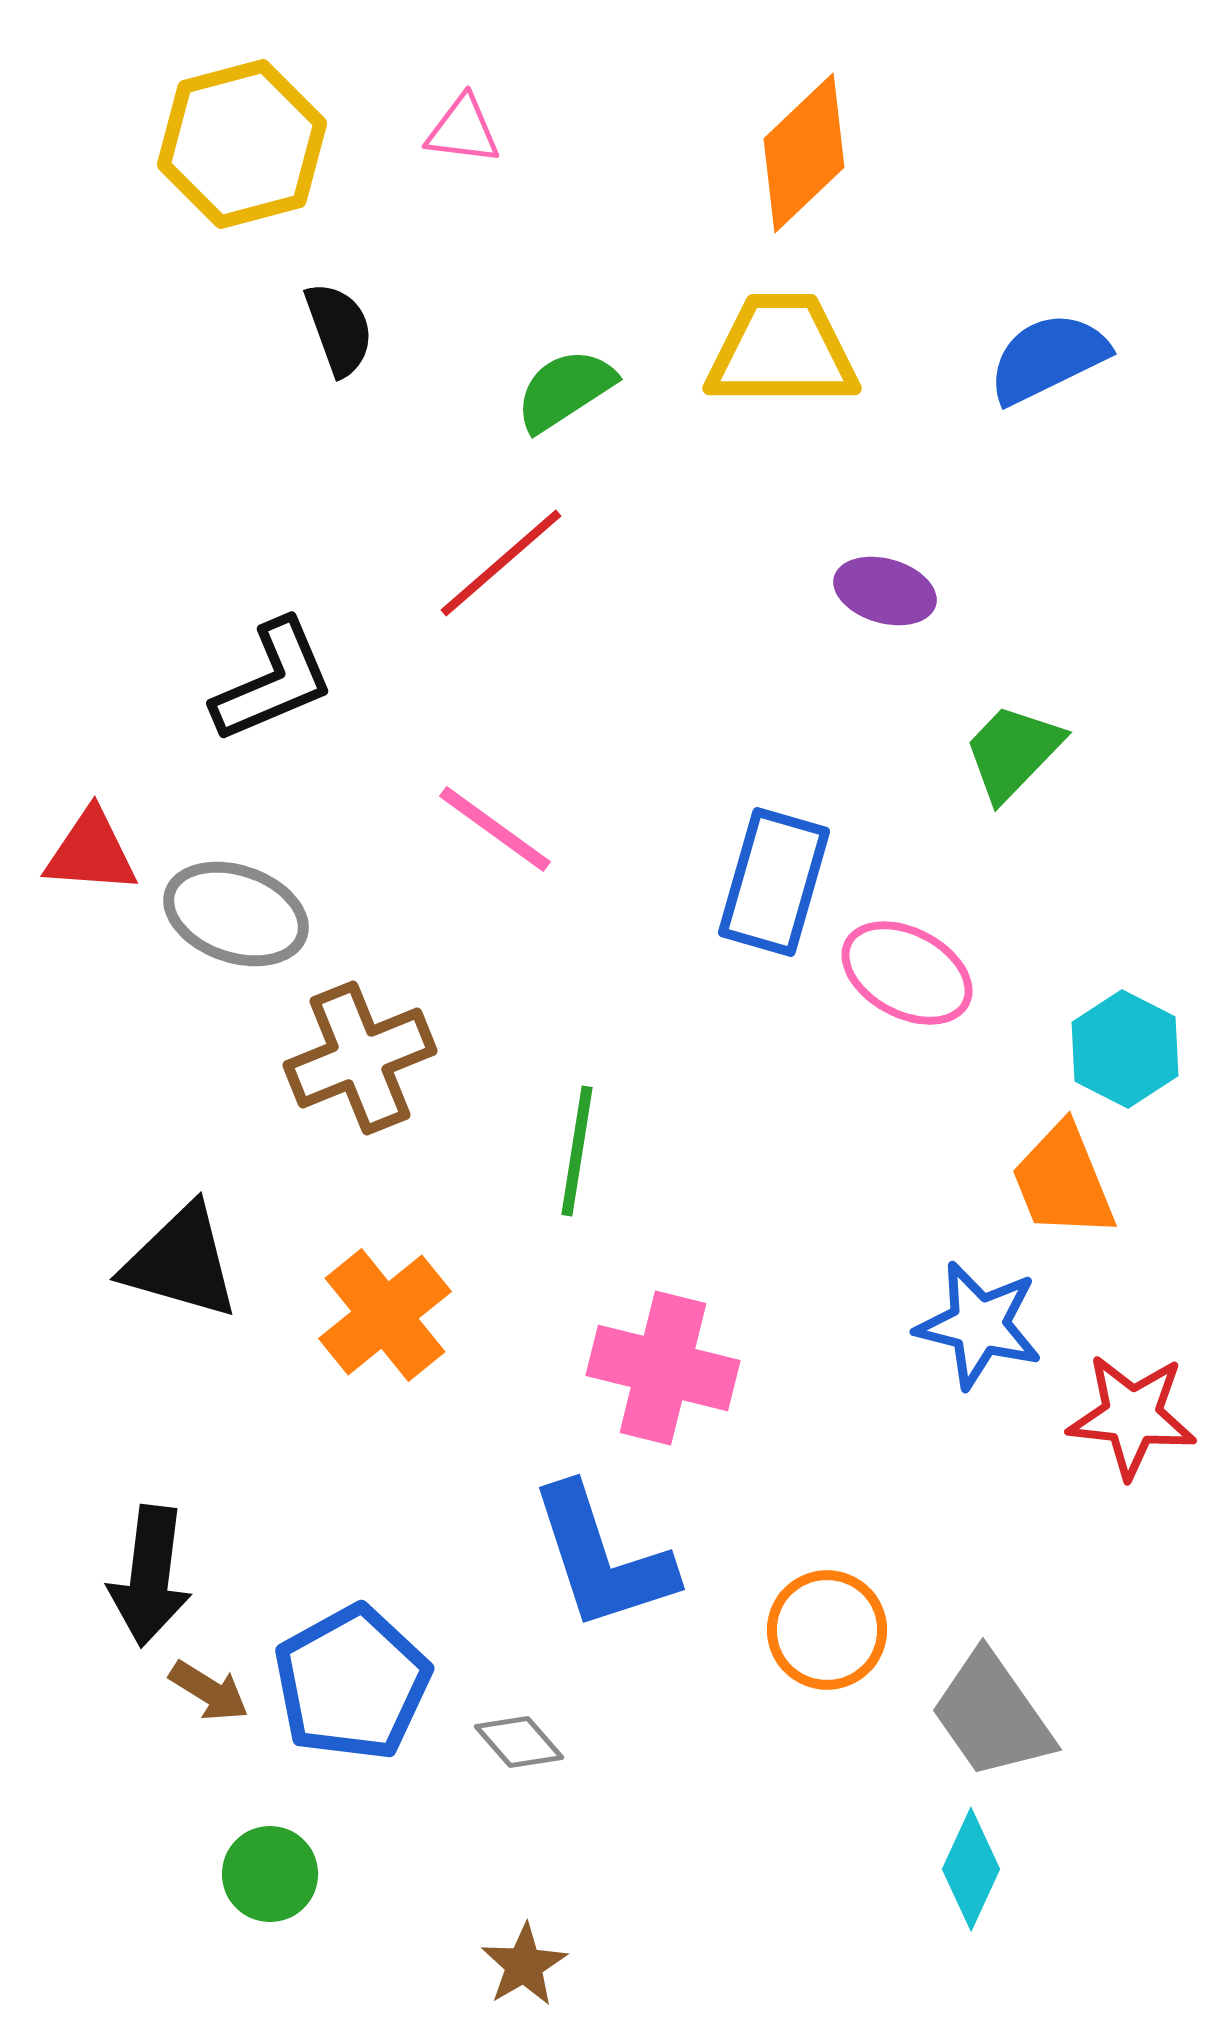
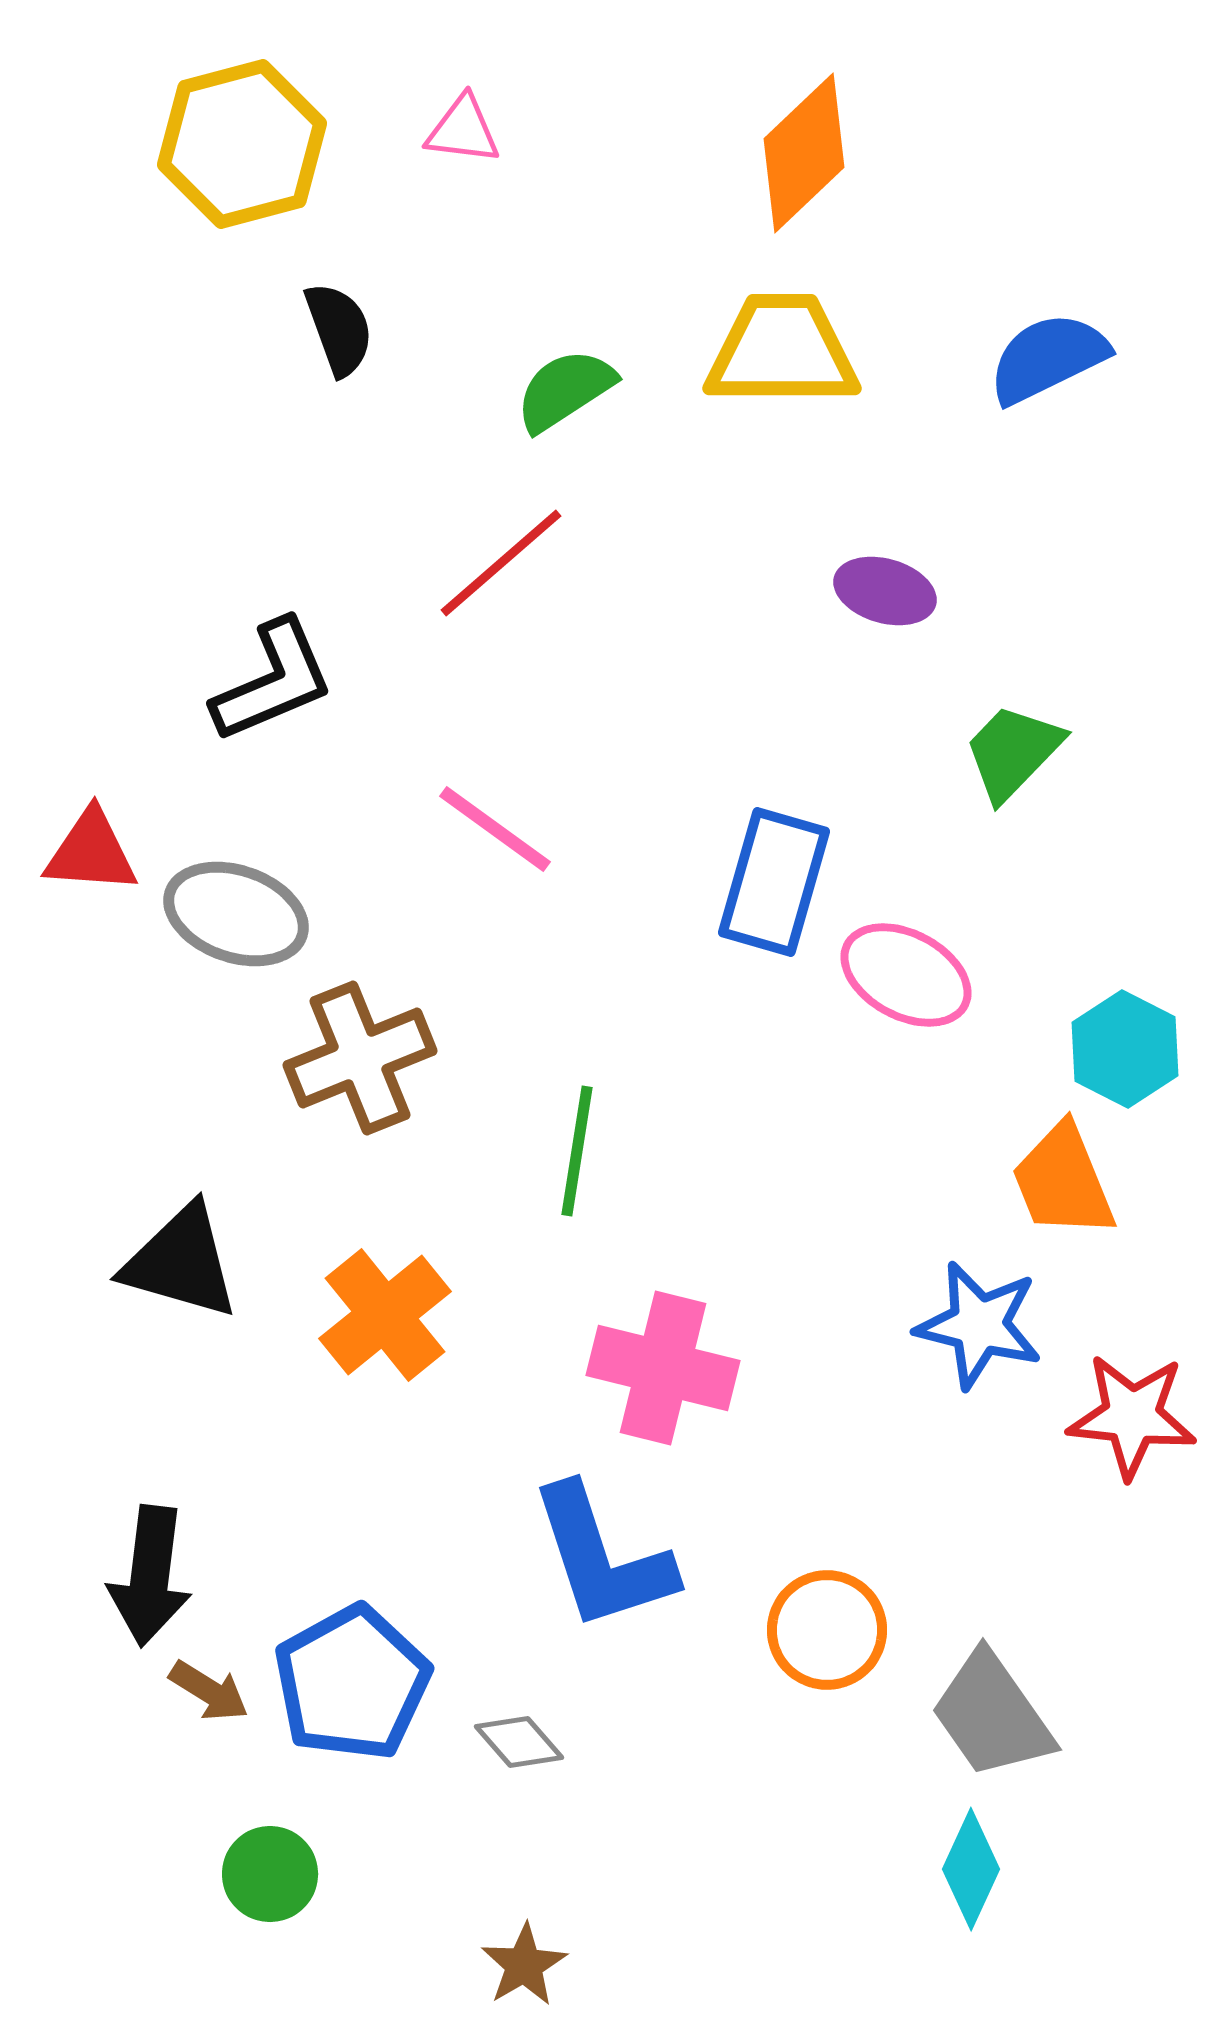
pink ellipse: moved 1 px left, 2 px down
